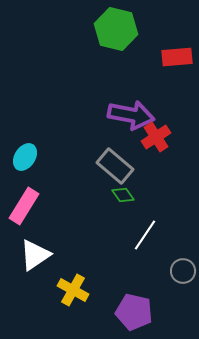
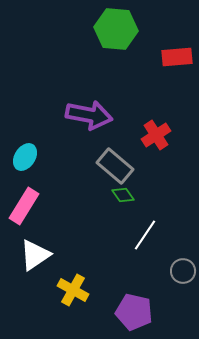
green hexagon: rotated 9 degrees counterclockwise
purple arrow: moved 42 px left
red cross: moved 2 px up
